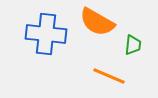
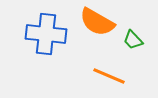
green trapezoid: moved 5 px up; rotated 130 degrees clockwise
